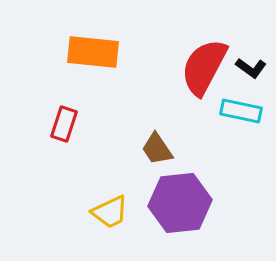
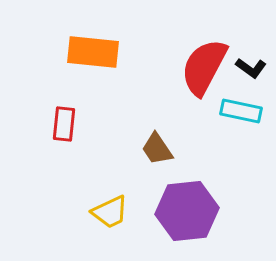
red rectangle: rotated 12 degrees counterclockwise
purple hexagon: moved 7 px right, 8 px down
